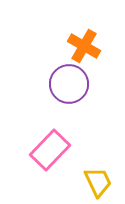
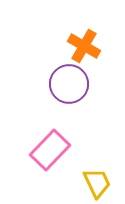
yellow trapezoid: moved 1 px left, 1 px down
